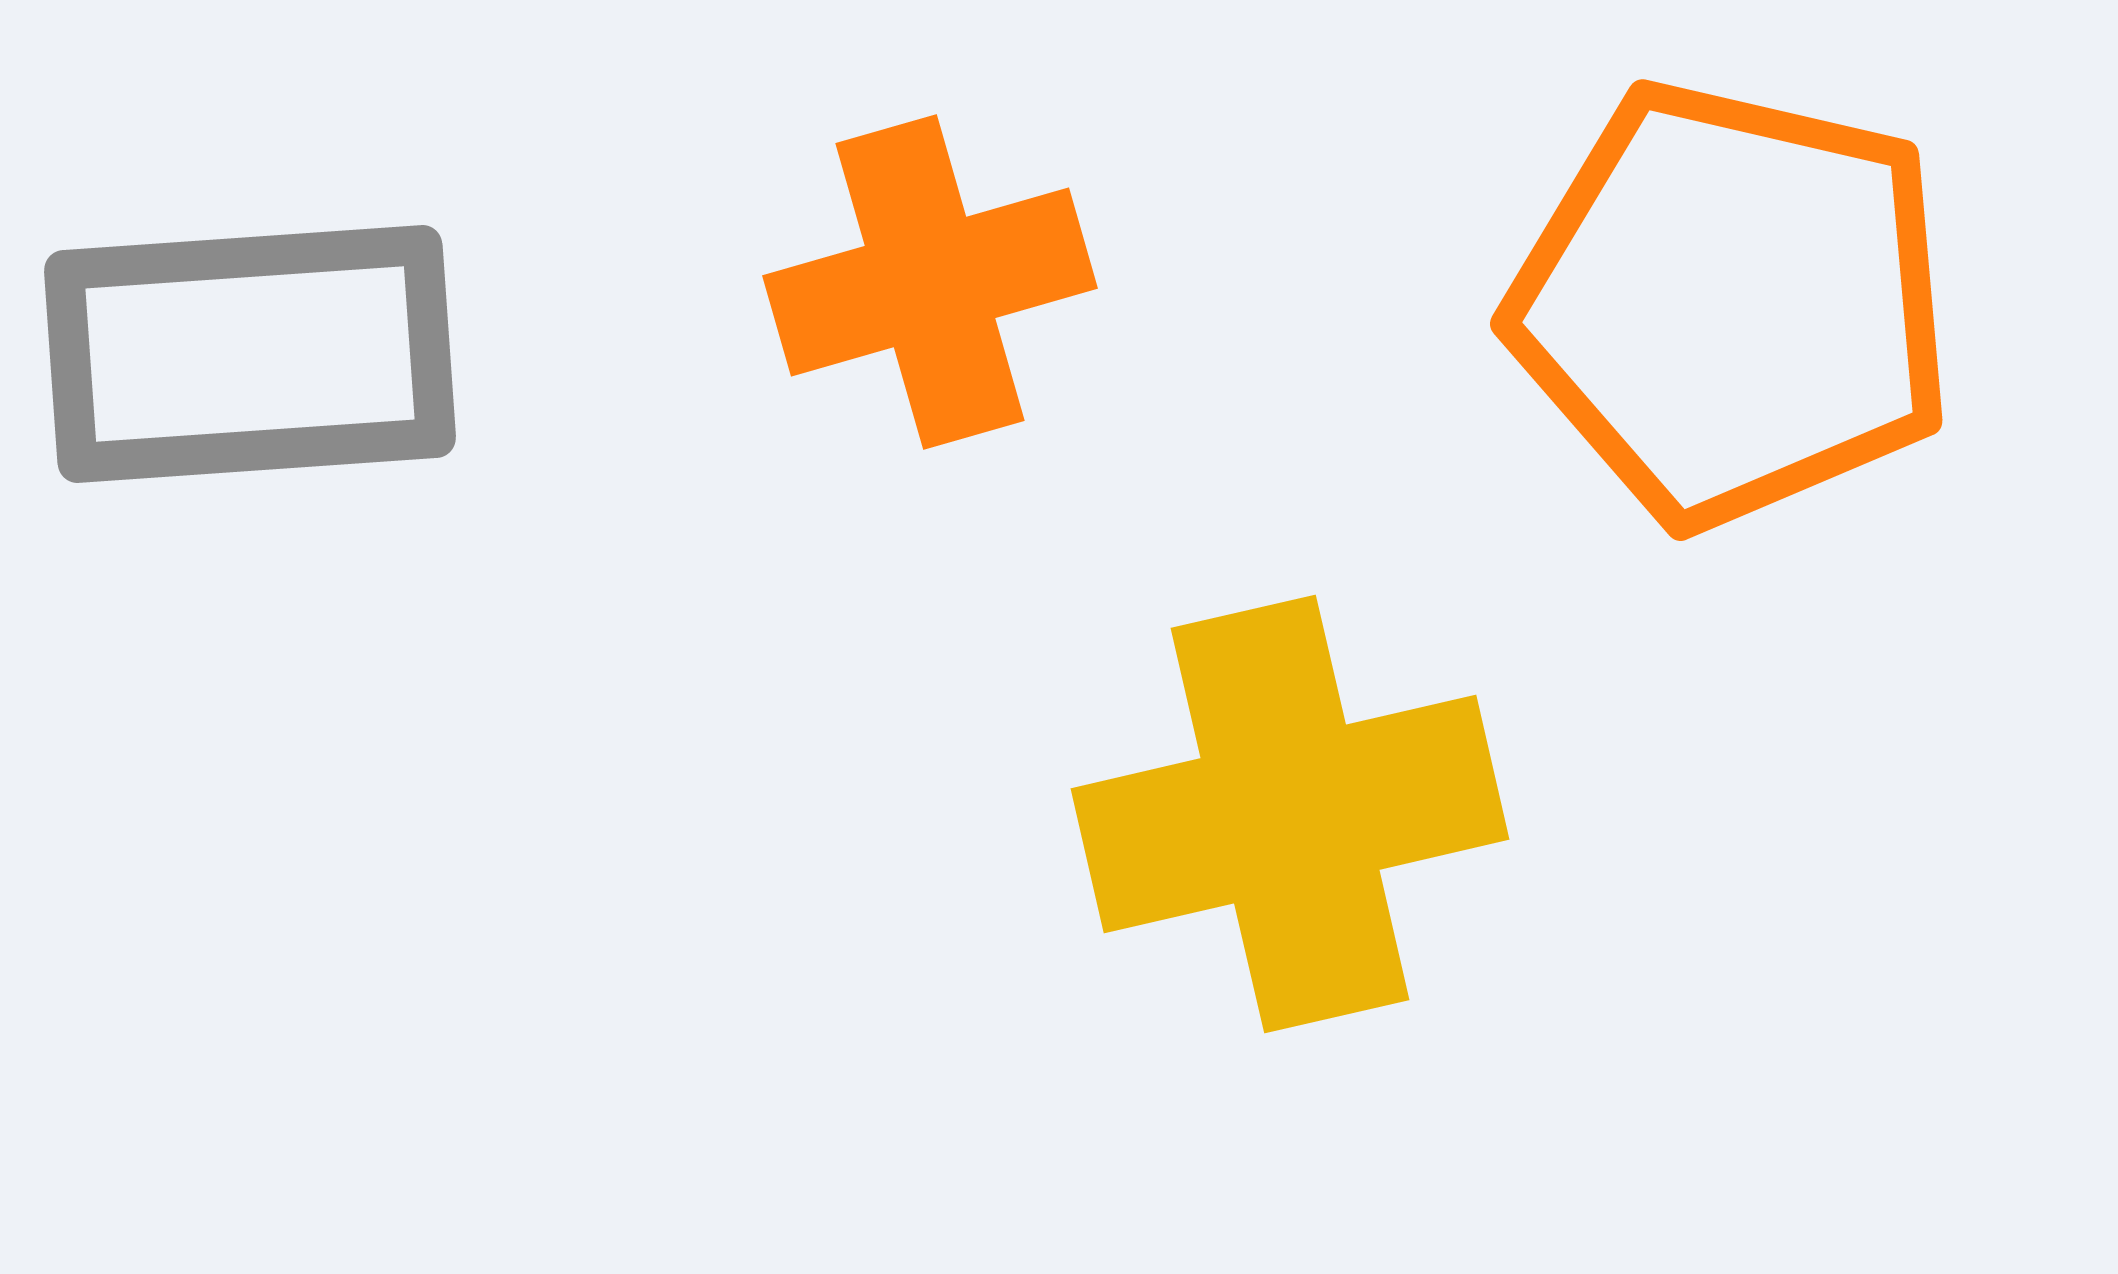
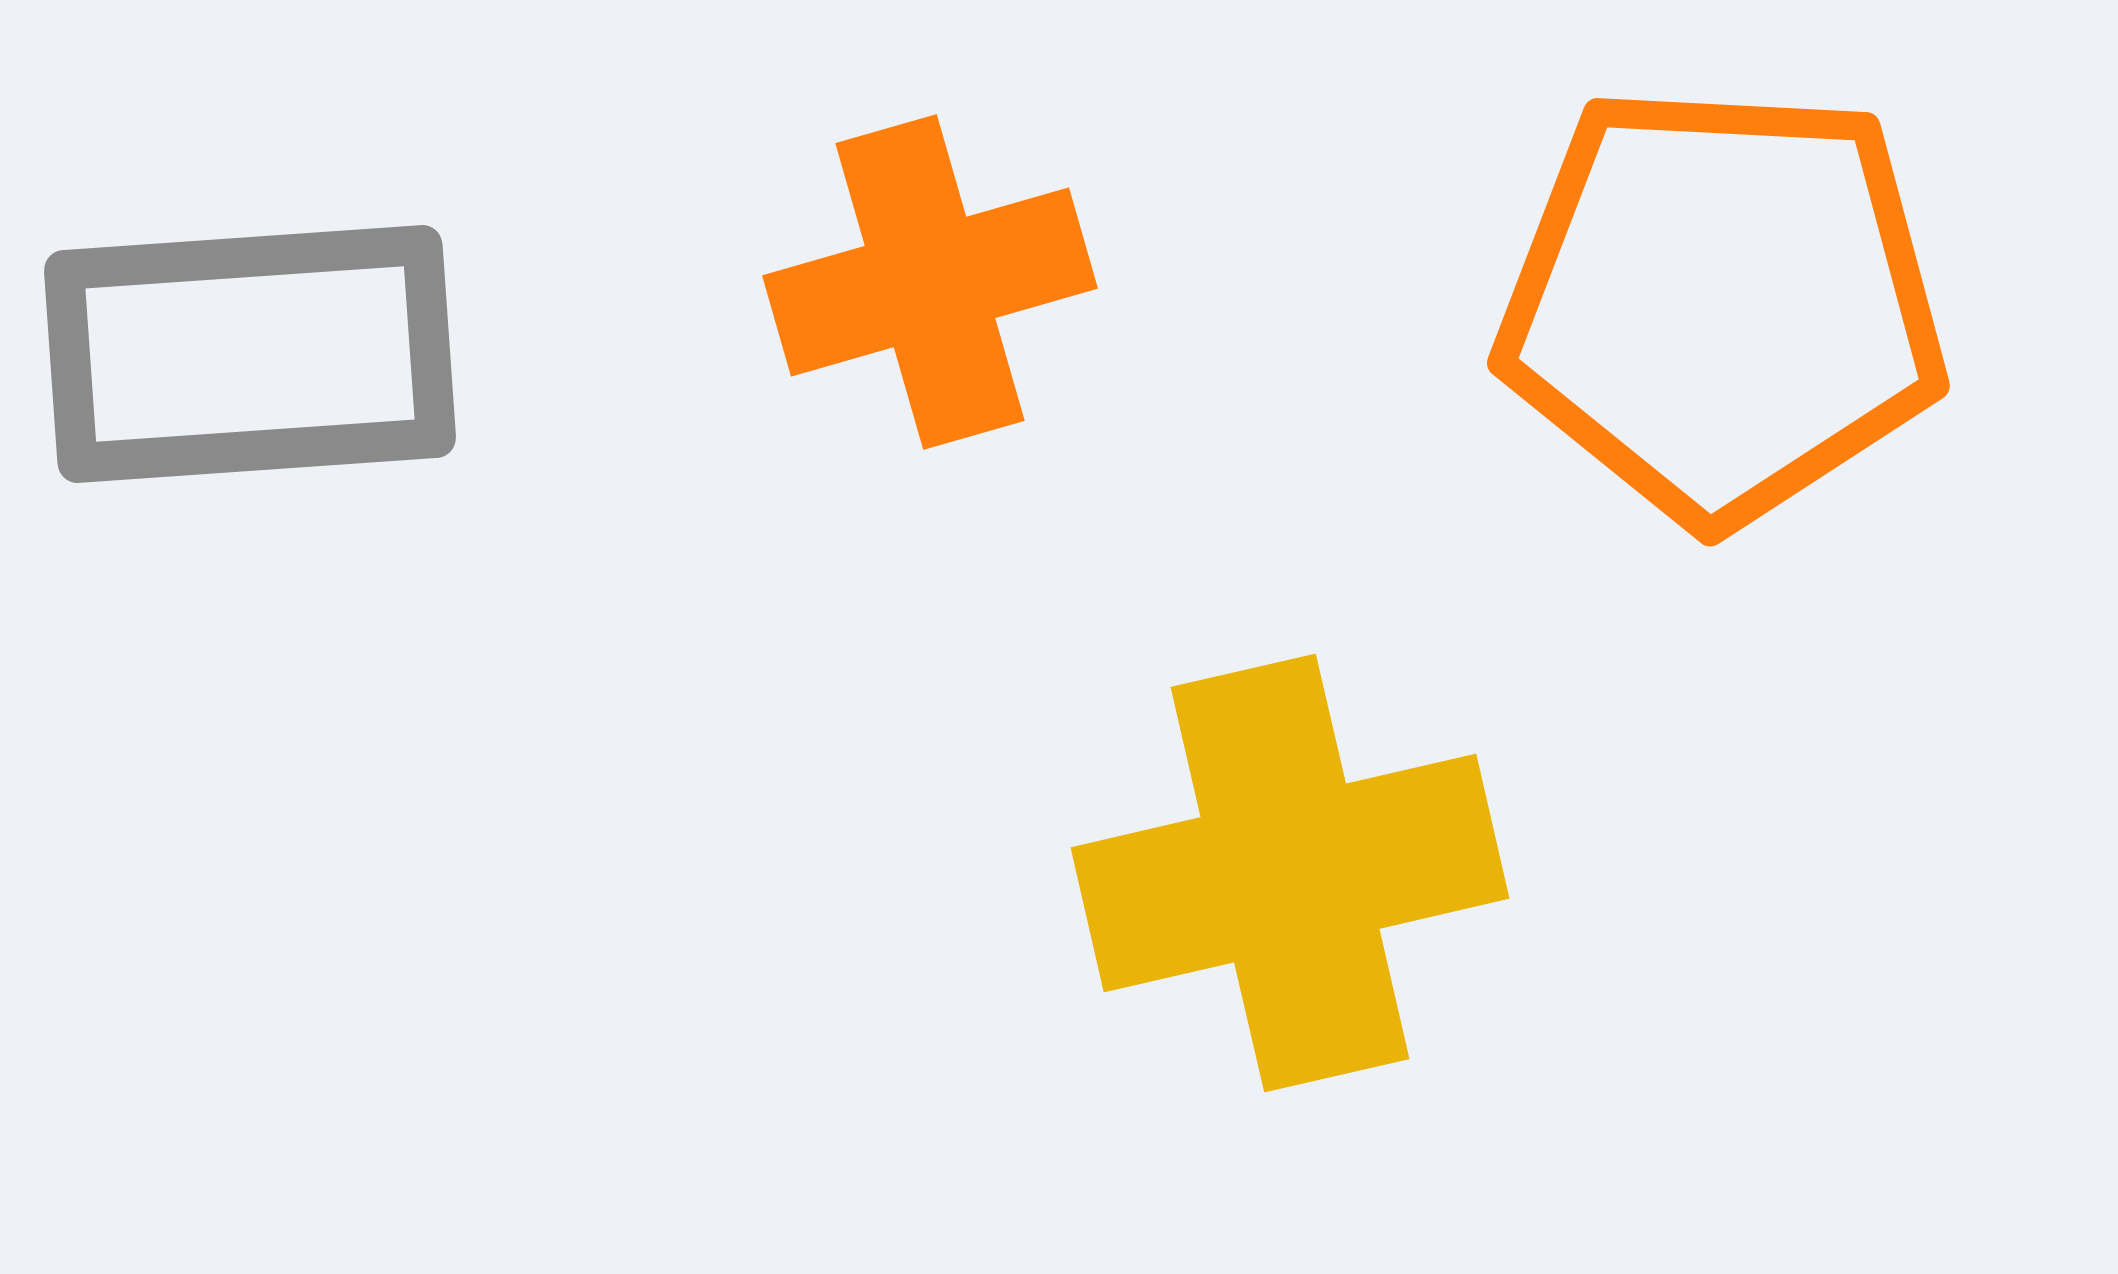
orange pentagon: moved 10 px left; rotated 10 degrees counterclockwise
yellow cross: moved 59 px down
